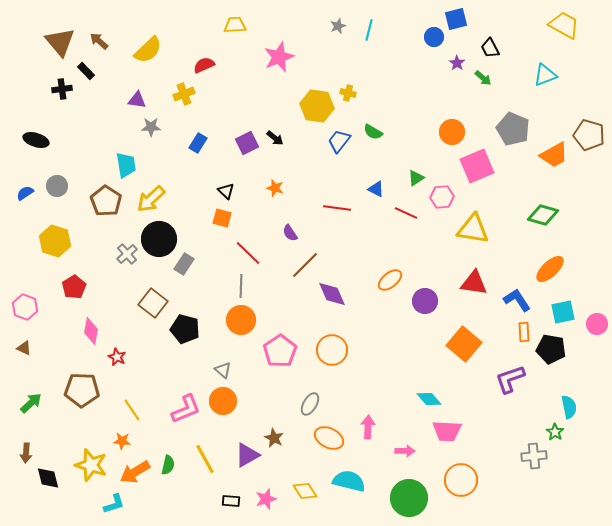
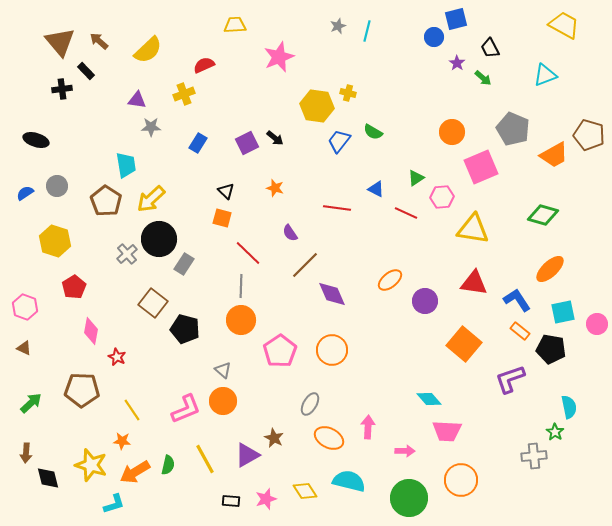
cyan line at (369, 30): moved 2 px left, 1 px down
pink square at (477, 166): moved 4 px right, 1 px down
orange rectangle at (524, 332): moved 4 px left, 1 px up; rotated 48 degrees counterclockwise
